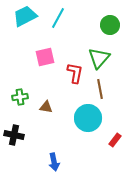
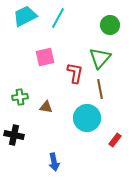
green triangle: moved 1 px right
cyan circle: moved 1 px left
